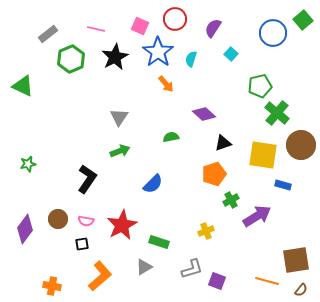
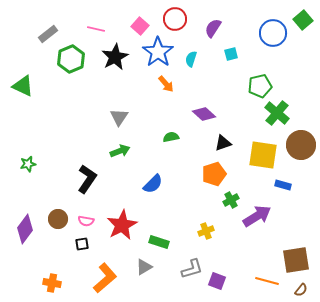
pink square at (140, 26): rotated 18 degrees clockwise
cyan square at (231, 54): rotated 32 degrees clockwise
orange L-shape at (100, 276): moved 5 px right, 2 px down
orange cross at (52, 286): moved 3 px up
